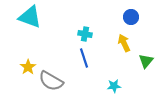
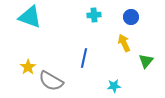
cyan cross: moved 9 px right, 19 px up; rotated 16 degrees counterclockwise
blue line: rotated 30 degrees clockwise
